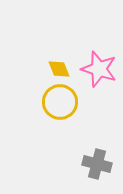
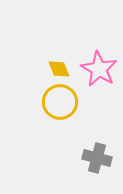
pink star: rotated 12 degrees clockwise
gray cross: moved 6 px up
